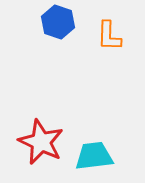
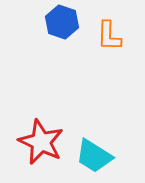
blue hexagon: moved 4 px right
cyan trapezoid: rotated 141 degrees counterclockwise
